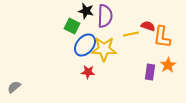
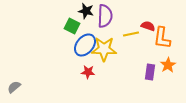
orange L-shape: moved 1 px down
